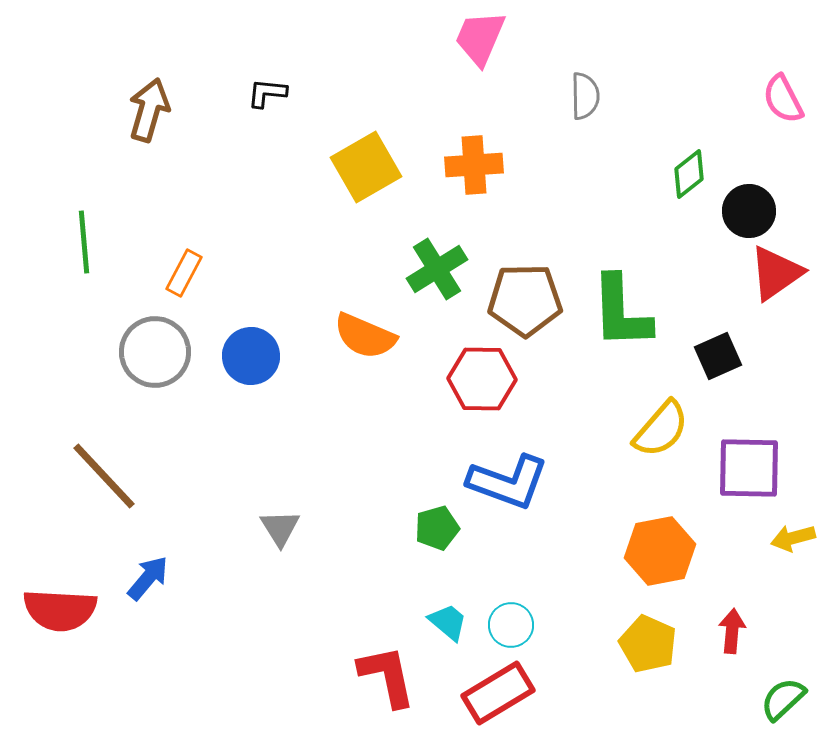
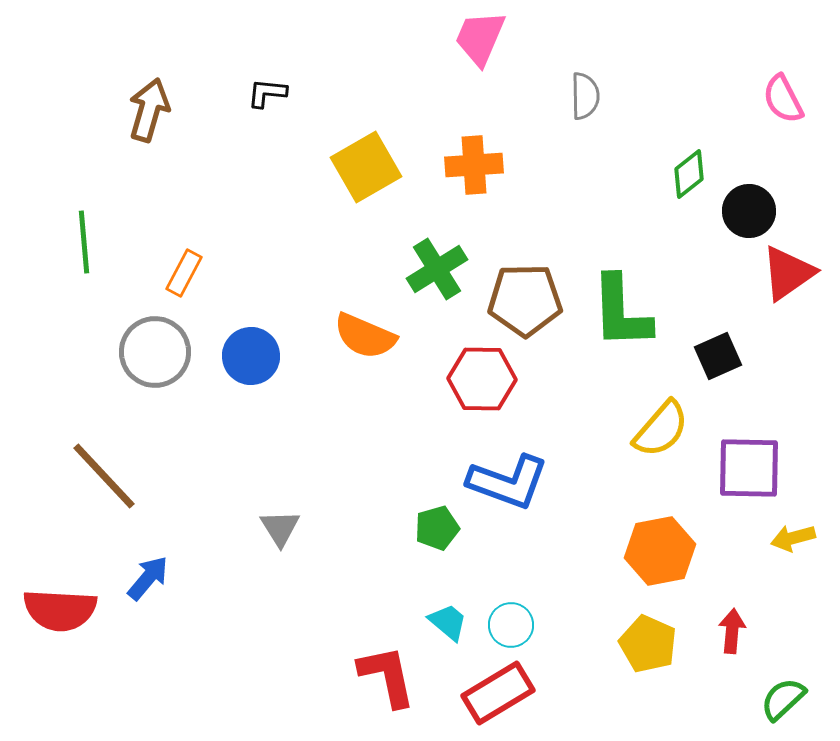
red triangle: moved 12 px right
